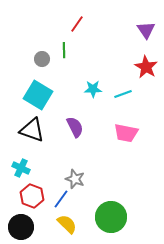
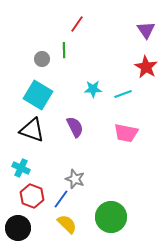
black circle: moved 3 px left, 1 px down
